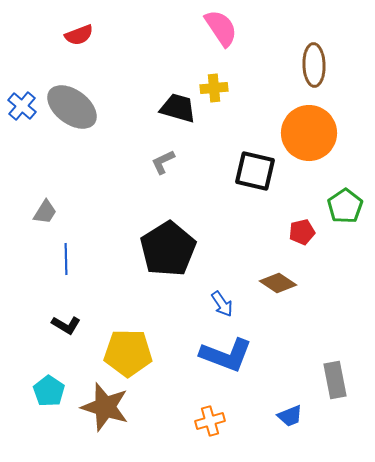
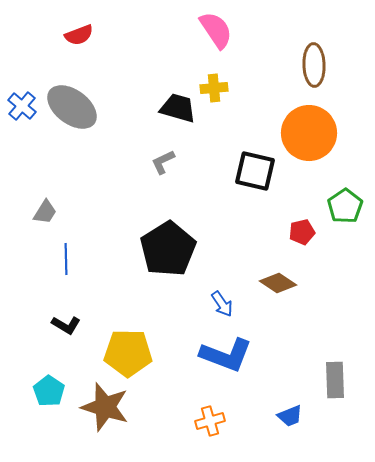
pink semicircle: moved 5 px left, 2 px down
gray rectangle: rotated 9 degrees clockwise
